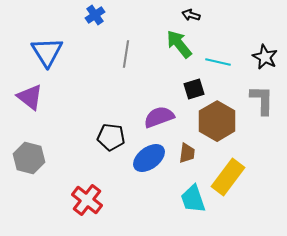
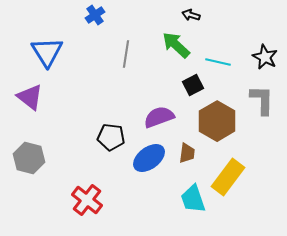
green arrow: moved 3 px left, 1 px down; rotated 8 degrees counterclockwise
black square: moved 1 px left, 4 px up; rotated 10 degrees counterclockwise
